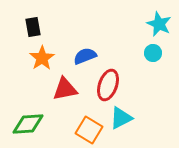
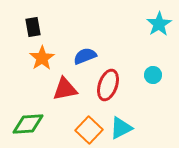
cyan star: rotated 15 degrees clockwise
cyan circle: moved 22 px down
cyan triangle: moved 10 px down
orange square: rotated 12 degrees clockwise
